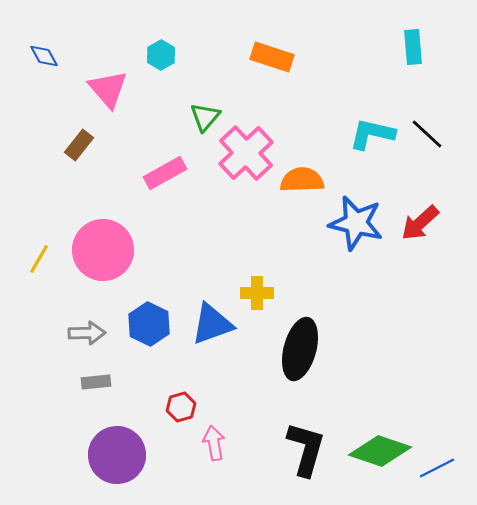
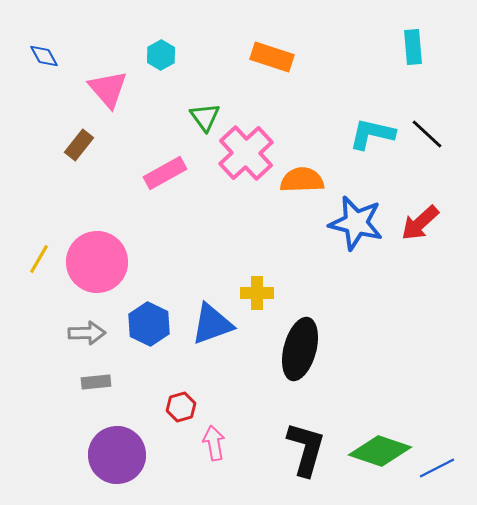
green triangle: rotated 16 degrees counterclockwise
pink circle: moved 6 px left, 12 px down
